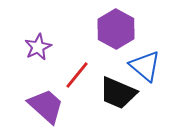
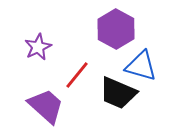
blue triangle: moved 4 px left; rotated 24 degrees counterclockwise
